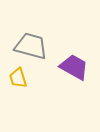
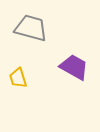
gray trapezoid: moved 18 px up
